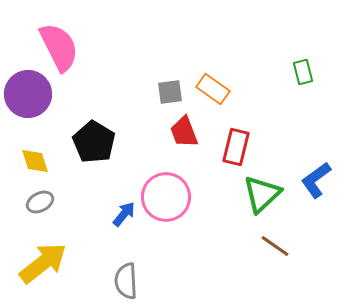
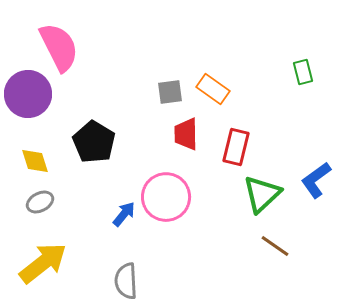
red trapezoid: moved 2 px right, 2 px down; rotated 20 degrees clockwise
